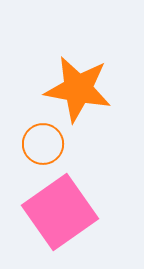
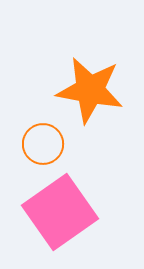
orange star: moved 12 px right, 1 px down
